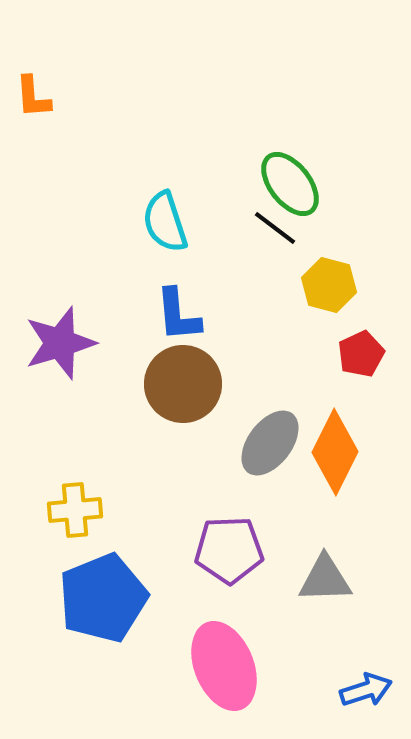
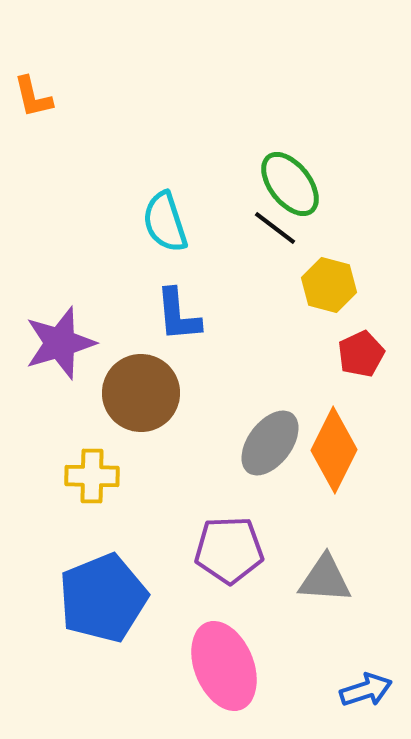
orange L-shape: rotated 9 degrees counterclockwise
brown circle: moved 42 px left, 9 px down
orange diamond: moved 1 px left, 2 px up
yellow cross: moved 17 px right, 34 px up; rotated 6 degrees clockwise
gray triangle: rotated 6 degrees clockwise
